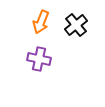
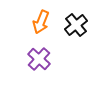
purple cross: rotated 30 degrees clockwise
